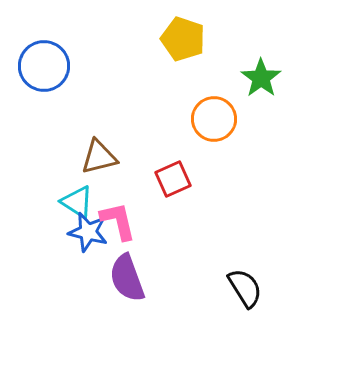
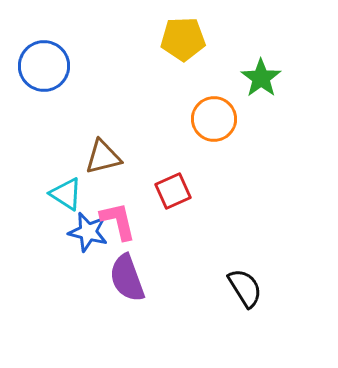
yellow pentagon: rotated 21 degrees counterclockwise
brown triangle: moved 4 px right
red square: moved 12 px down
cyan triangle: moved 11 px left, 8 px up
